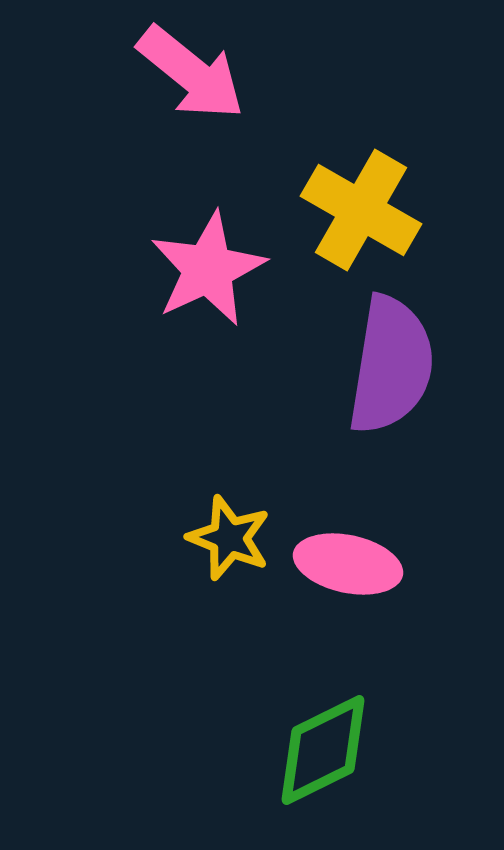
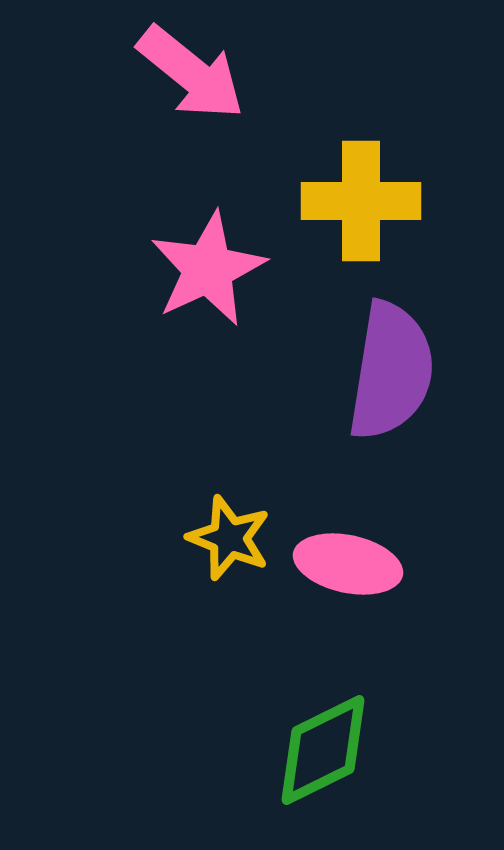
yellow cross: moved 9 px up; rotated 30 degrees counterclockwise
purple semicircle: moved 6 px down
